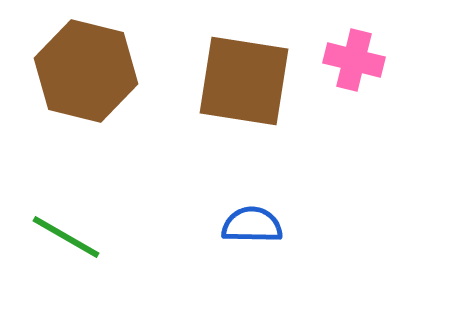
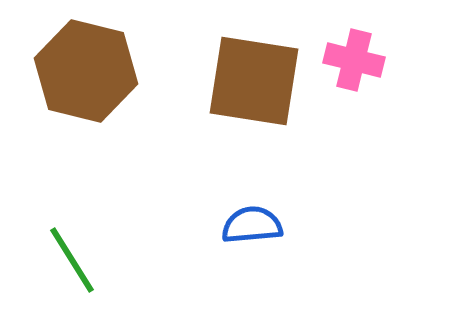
brown square: moved 10 px right
blue semicircle: rotated 6 degrees counterclockwise
green line: moved 6 px right, 23 px down; rotated 28 degrees clockwise
